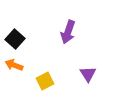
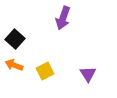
purple arrow: moved 5 px left, 14 px up
yellow square: moved 10 px up
